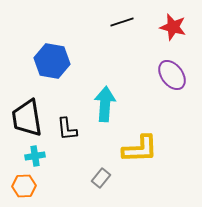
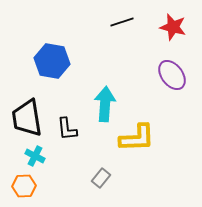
yellow L-shape: moved 3 px left, 11 px up
cyan cross: rotated 36 degrees clockwise
